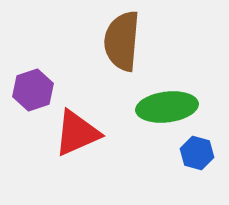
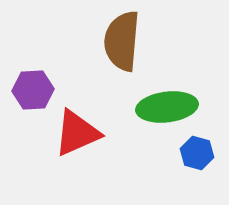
purple hexagon: rotated 15 degrees clockwise
